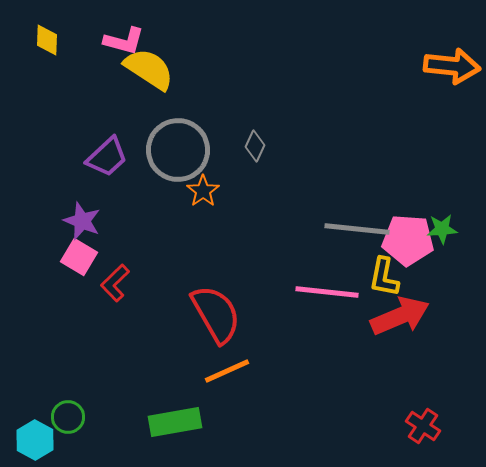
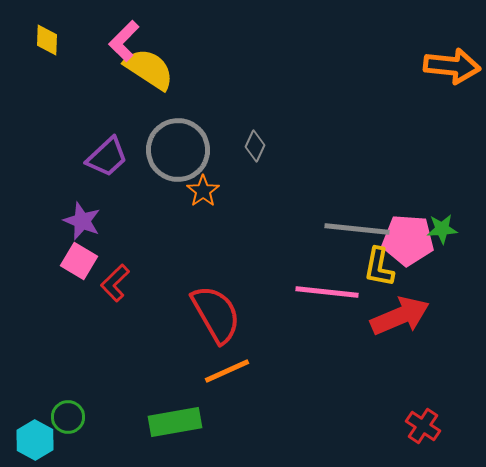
pink L-shape: rotated 120 degrees clockwise
pink square: moved 4 px down
yellow L-shape: moved 5 px left, 10 px up
